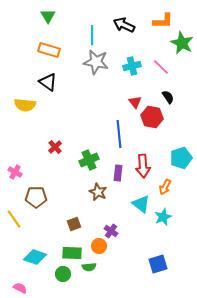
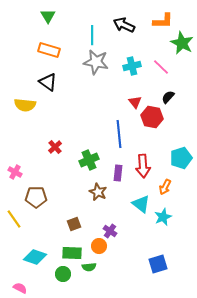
black semicircle: rotated 104 degrees counterclockwise
purple cross: moved 1 px left
